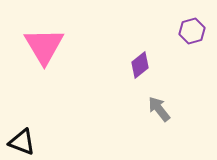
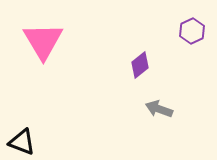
purple hexagon: rotated 10 degrees counterclockwise
pink triangle: moved 1 px left, 5 px up
gray arrow: rotated 32 degrees counterclockwise
